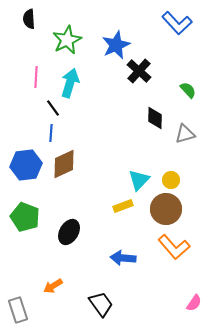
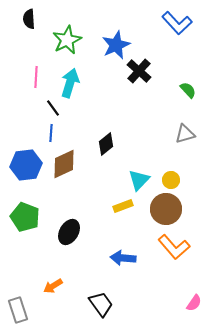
black diamond: moved 49 px left, 26 px down; rotated 50 degrees clockwise
